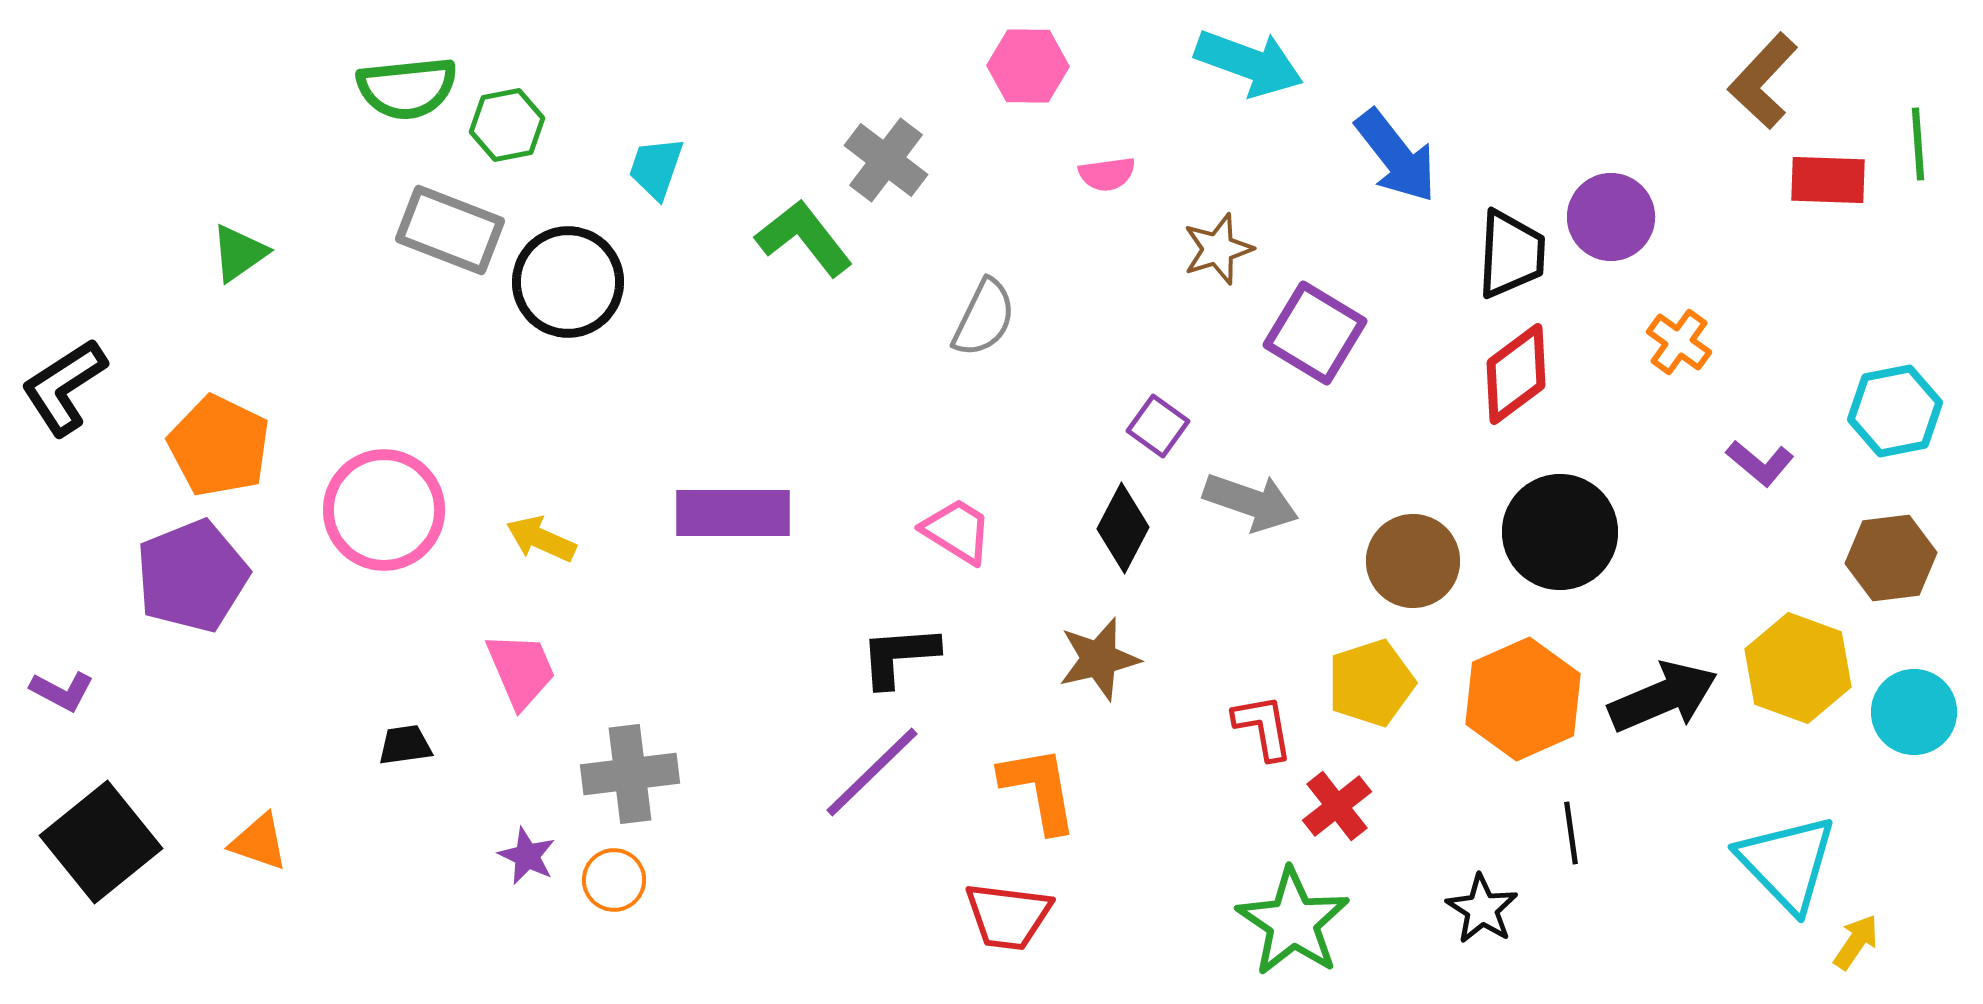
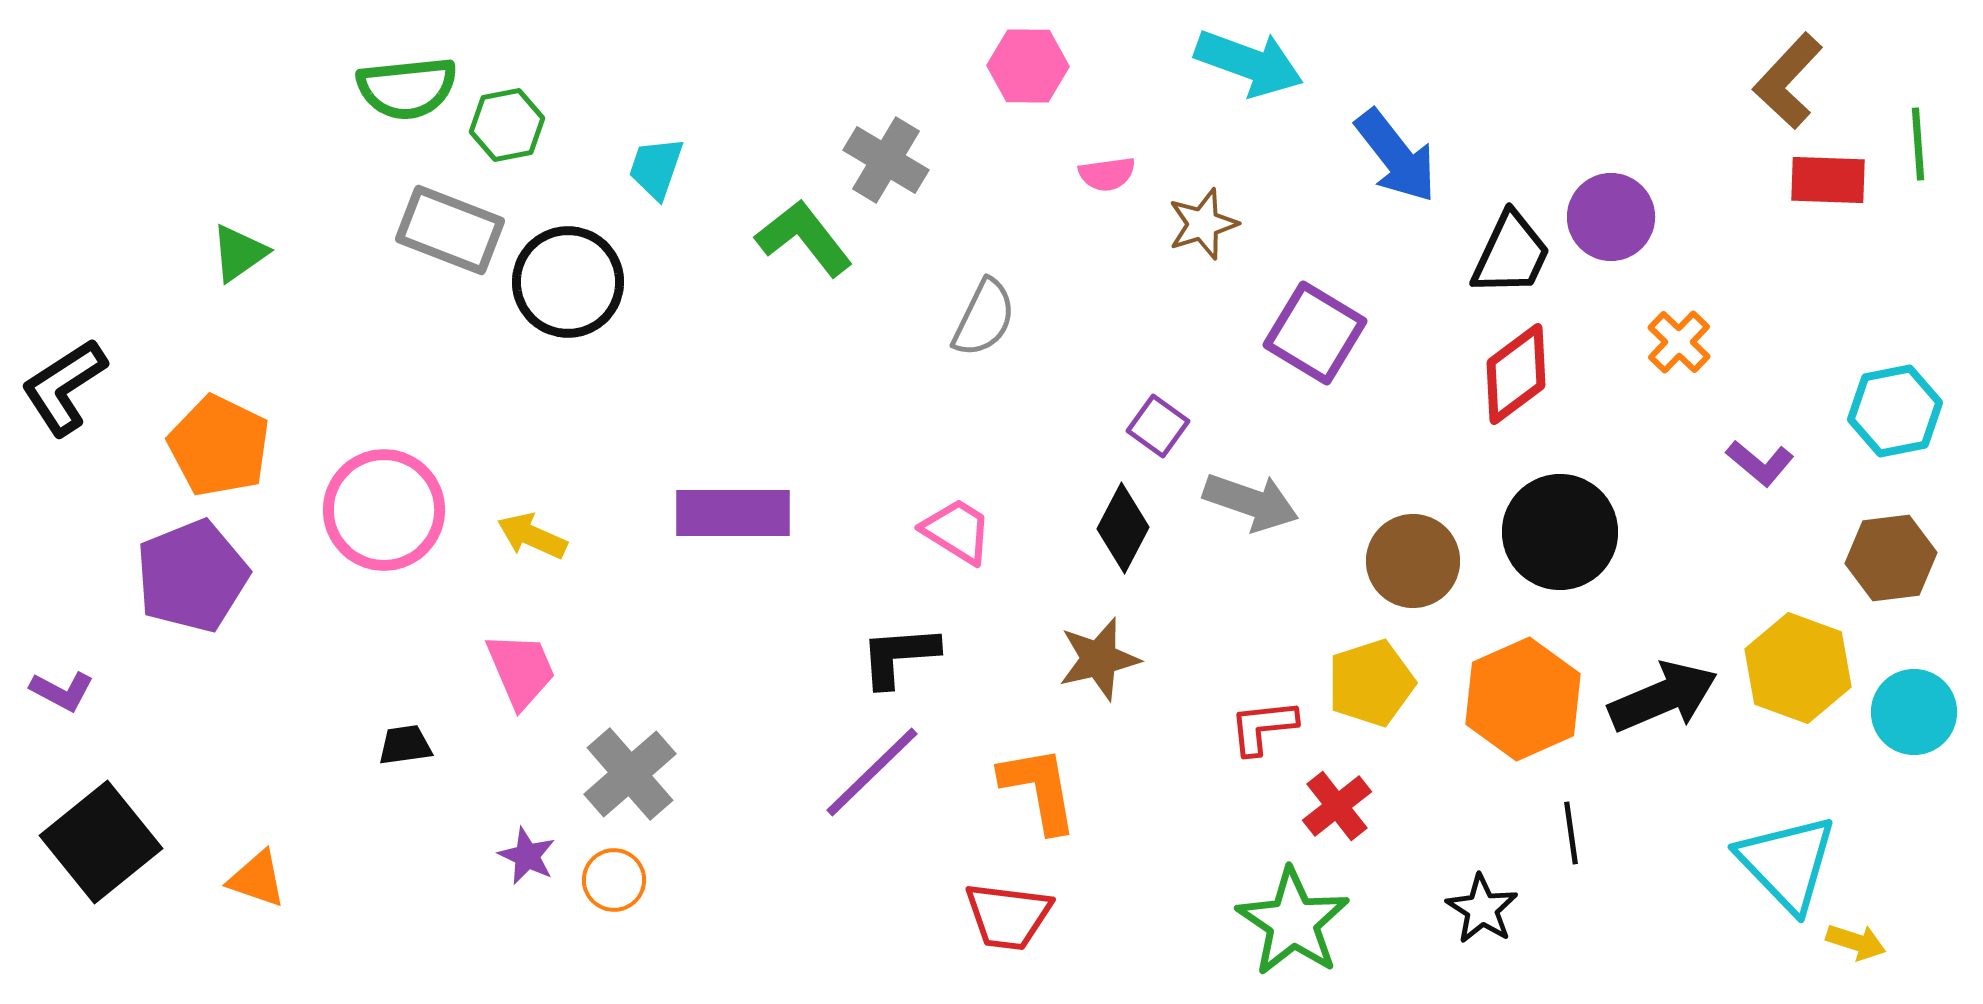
brown L-shape at (1763, 81): moved 25 px right
gray cross at (886, 160): rotated 6 degrees counterclockwise
brown star at (1218, 249): moved 15 px left, 25 px up
black trapezoid at (1511, 254): rotated 22 degrees clockwise
orange cross at (1679, 342): rotated 8 degrees clockwise
yellow arrow at (541, 539): moved 9 px left, 3 px up
red L-shape at (1263, 727): rotated 86 degrees counterclockwise
gray cross at (630, 774): rotated 34 degrees counterclockwise
orange triangle at (259, 842): moved 2 px left, 37 px down
yellow arrow at (1856, 942): rotated 74 degrees clockwise
